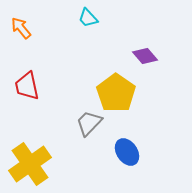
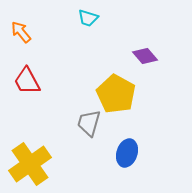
cyan trapezoid: rotated 30 degrees counterclockwise
orange arrow: moved 4 px down
red trapezoid: moved 5 px up; rotated 16 degrees counterclockwise
yellow pentagon: moved 1 px down; rotated 6 degrees counterclockwise
gray trapezoid: rotated 28 degrees counterclockwise
blue ellipse: moved 1 px down; rotated 52 degrees clockwise
